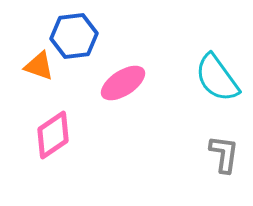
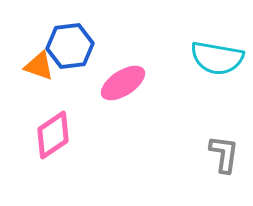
blue hexagon: moved 4 px left, 10 px down
cyan semicircle: moved 20 px up; rotated 44 degrees counterclockwise
